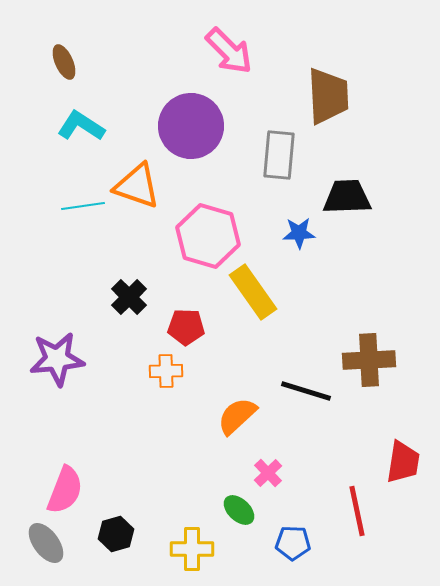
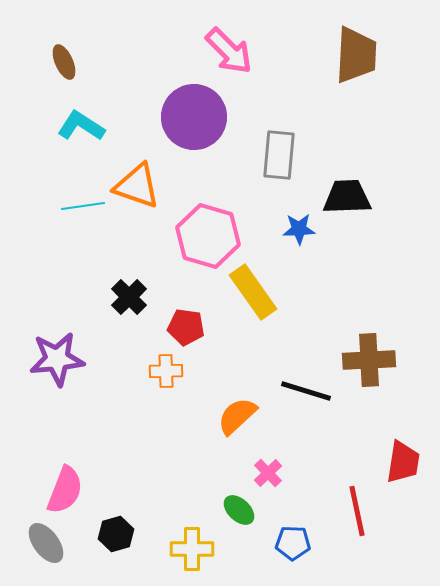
brown trapezoid: moved 28 px right, 41 px up; rotated 6 degrees clockwise
purple circle: moved 3 px right, 9 px up
blue star: moved 4 px up
red pentagon: rotated 6 degrees clockwise
